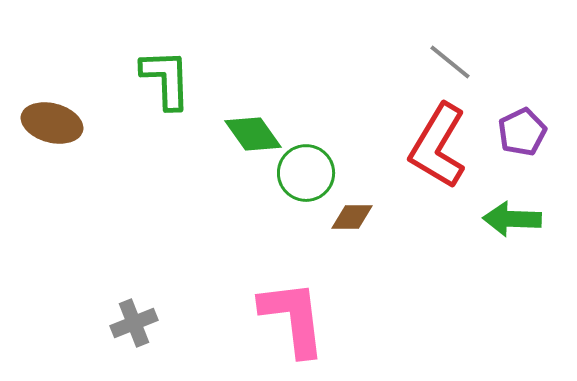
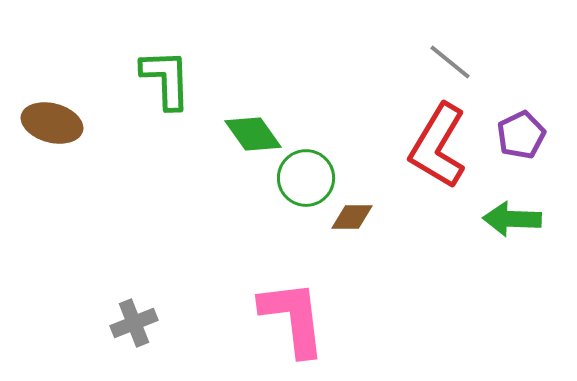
purple pentagon: moved 1 px left, 3 px down
green circle: moved 5 px down
